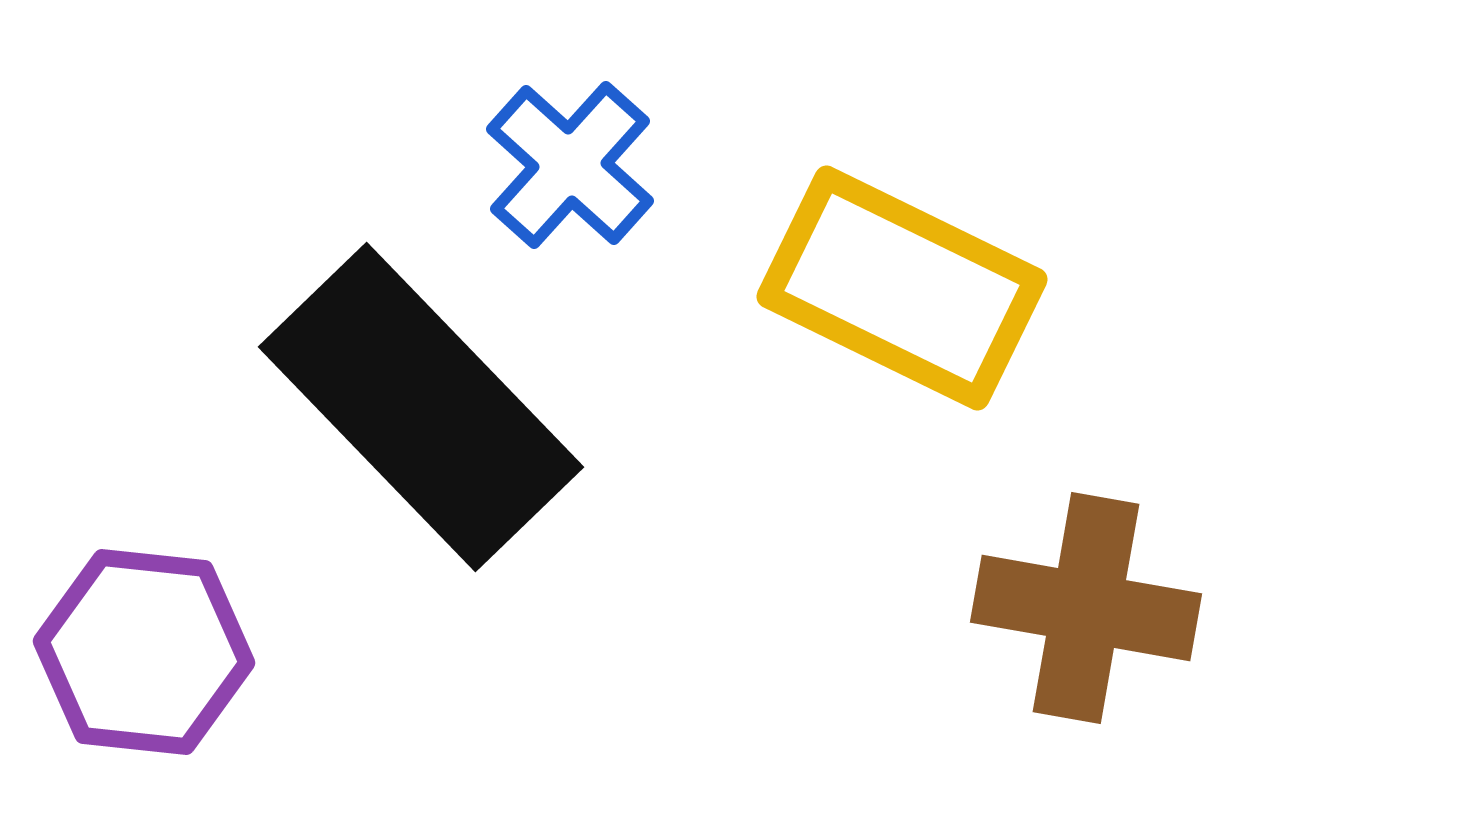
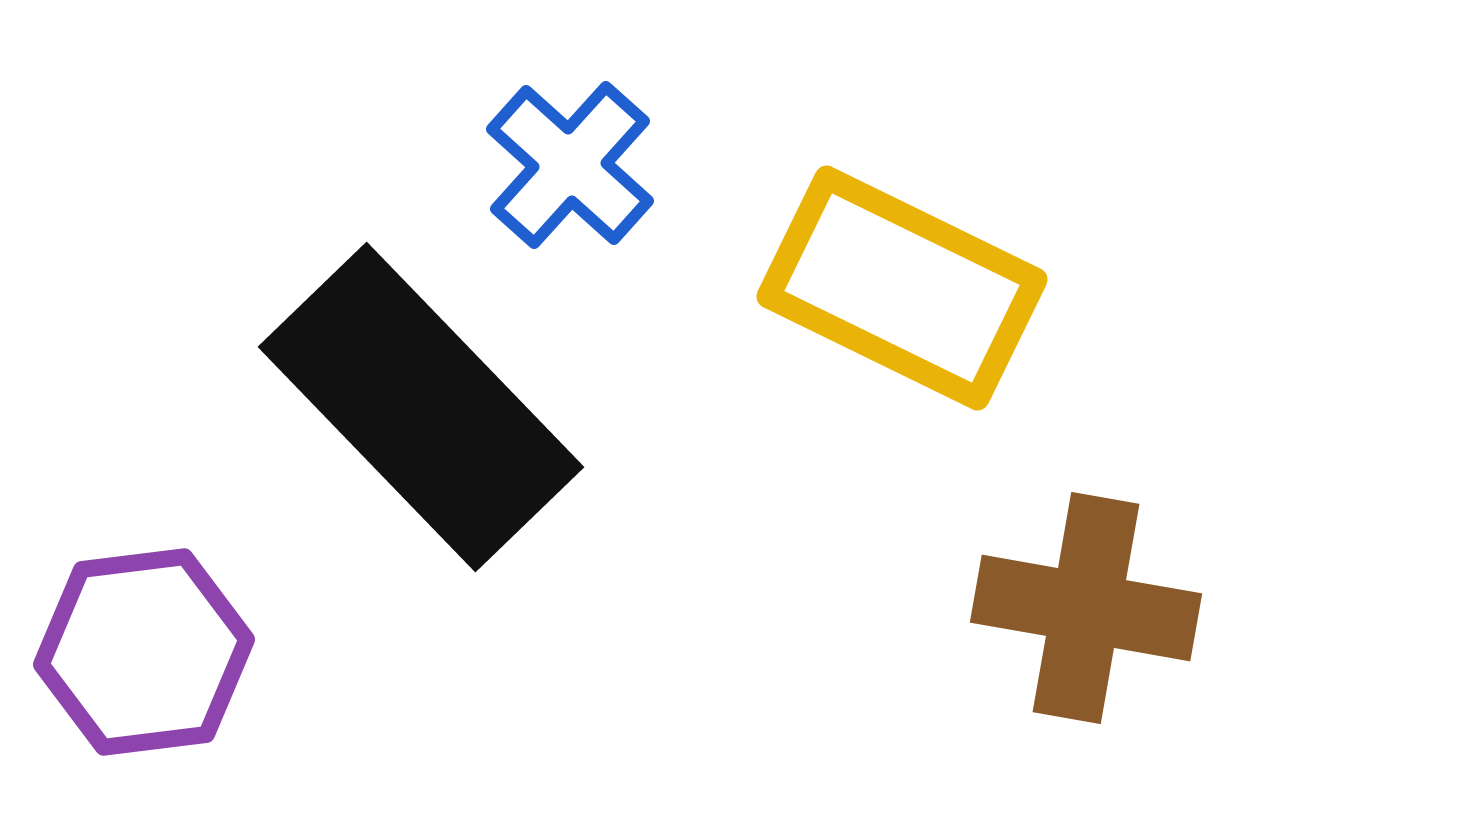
purple hexagon: rotated 13 degrees counterclockwise
